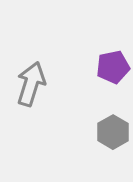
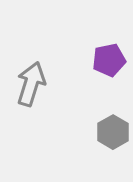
purple pentagon: moved 4 px left, 7 px up
